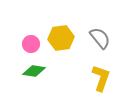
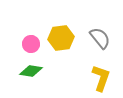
green diamond: moved 3 px left
